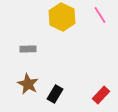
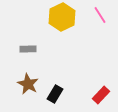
yellow hexagon: rotated 8 degrees clockwise
